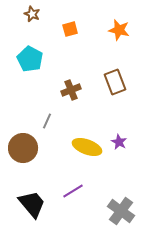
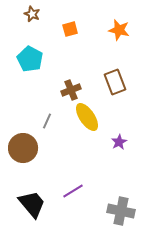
purple star: rotated 14 degrees clockwise
yellow ellipse: moved 30 px up; rotated 36 degrees clockwise
gray cross: rotated 24 degrees counterclockwise
